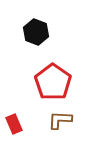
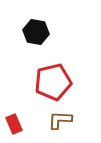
black hexagon: rotated 10 degrees counterclockwise
red pentagon: rotated 24 degrees clockwise
